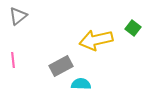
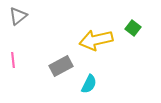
cyan semicircle: moved 8 px right; rotated 114 degrees clockwise
